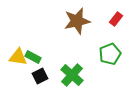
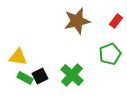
red rectangle: moved 2 px down
green rectangle: moved 8 px left, 21 px down
